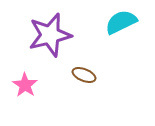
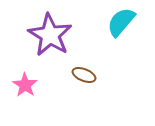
cyan semicircle: rotated 24 degrees counterclockwise
purple star: rotated 27 degrees counterclockwise
